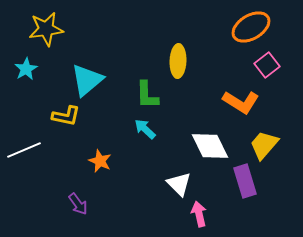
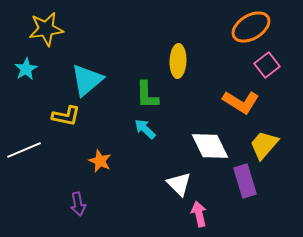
purple arrow: rotated 25 degrees clockwise
